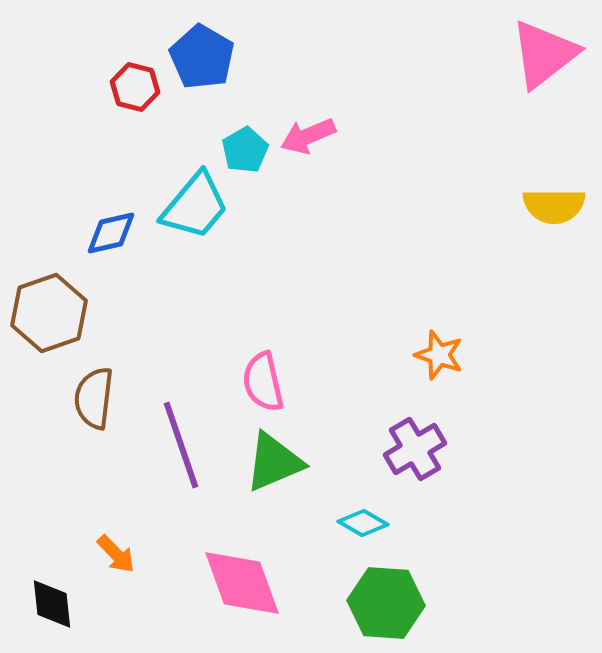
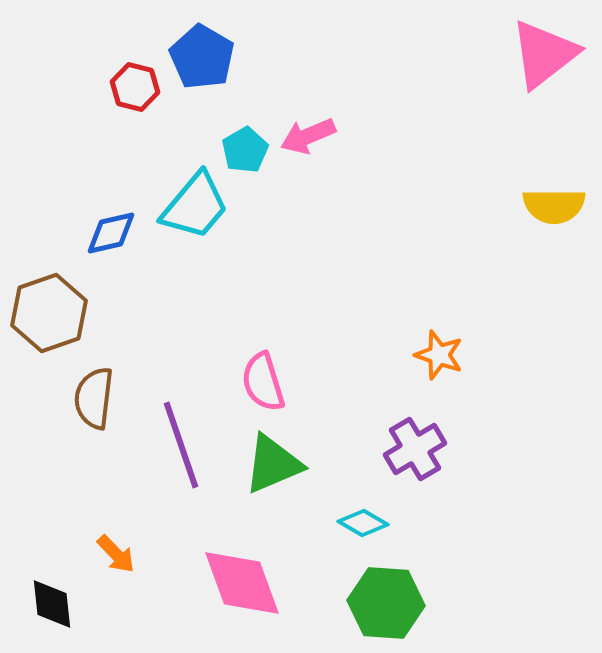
pink semicircle: rotated 4 degrees counterclockwise
green triangle: moved 1 px left, 2 px down
